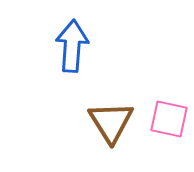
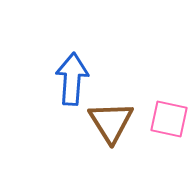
blue arrow: moved 33 px down
